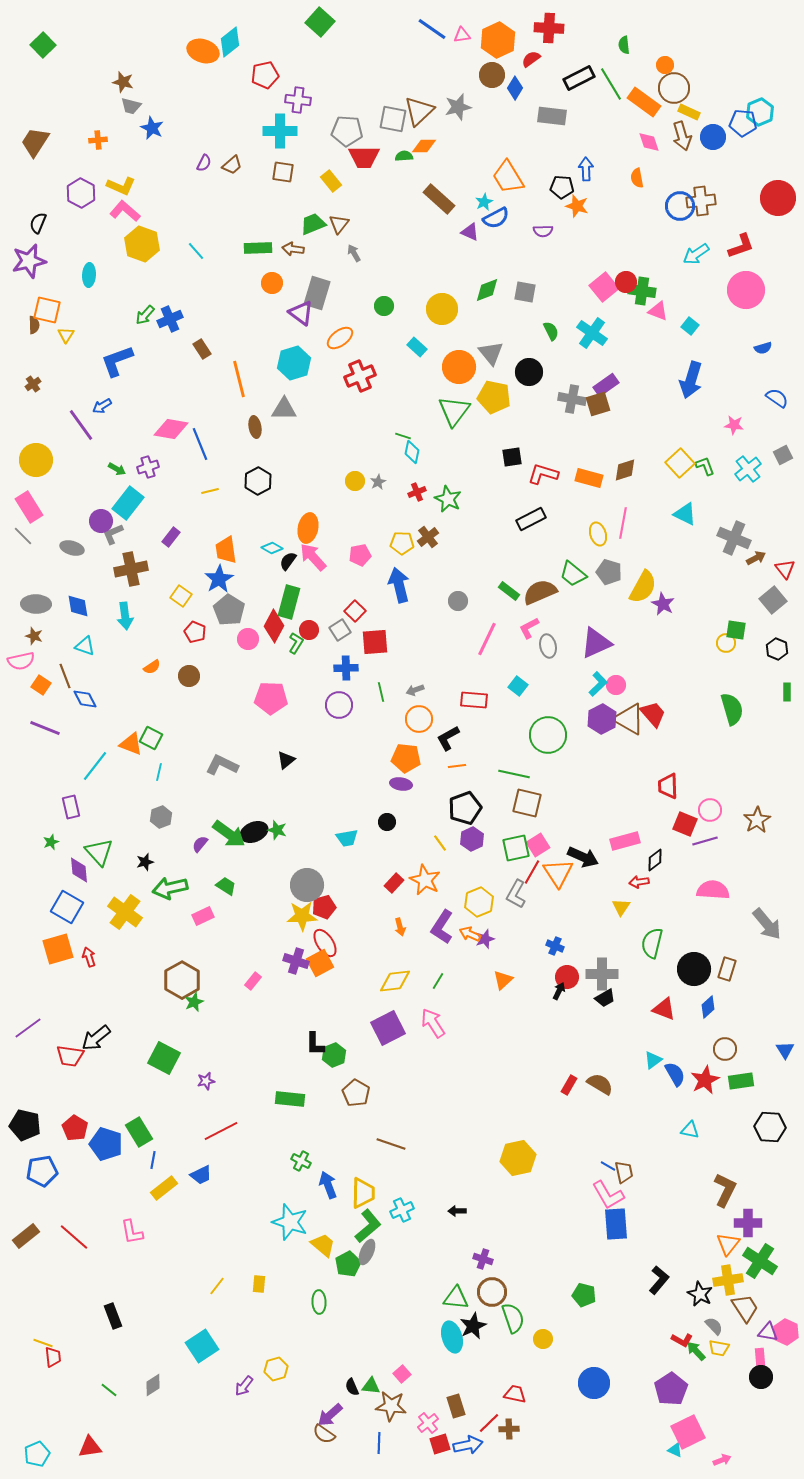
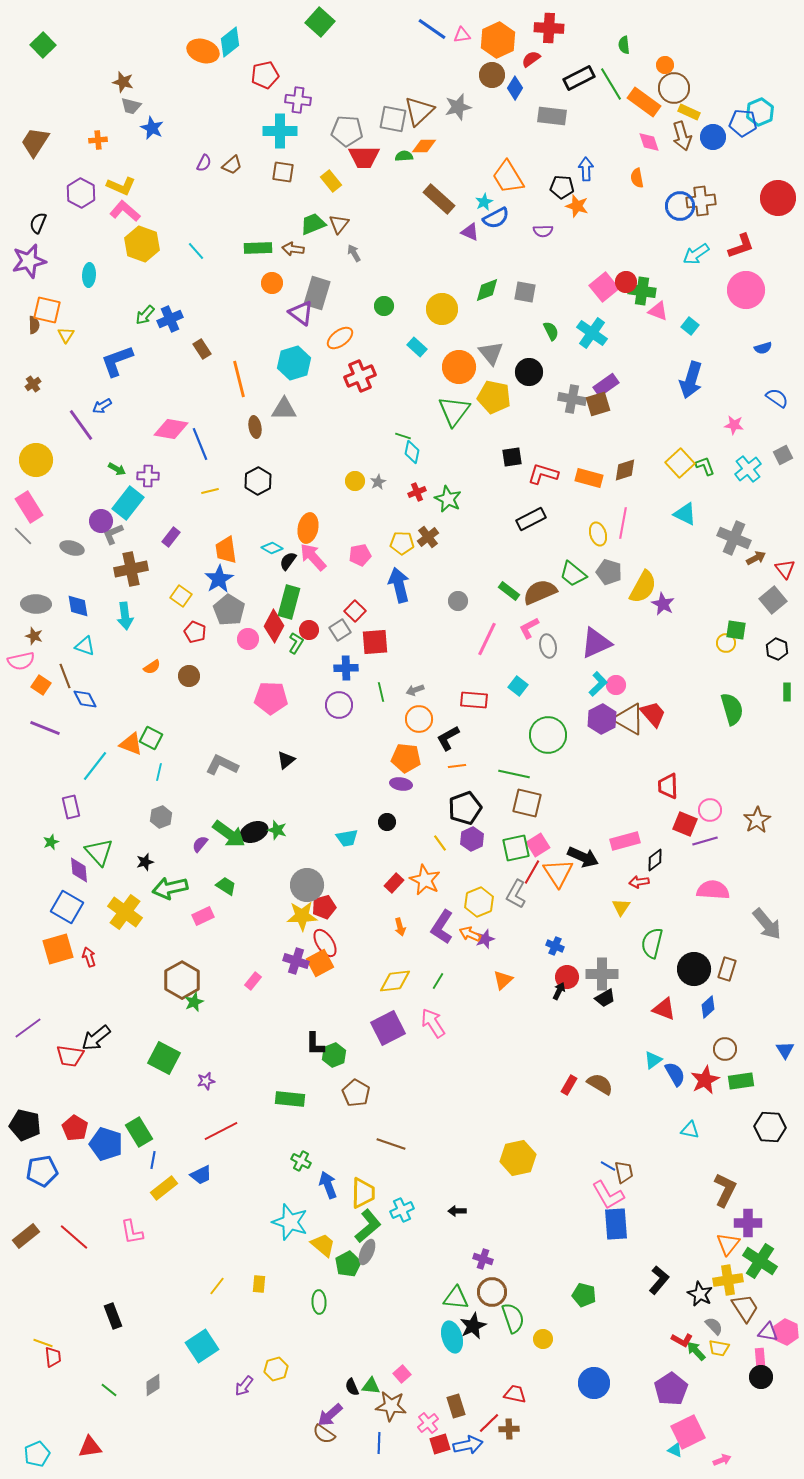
purple cross at (148, 467): moved 9 px down; rotated 20 degrees clockwise
